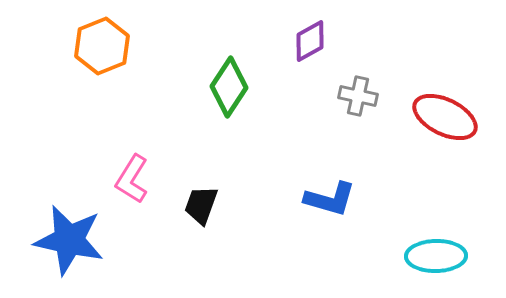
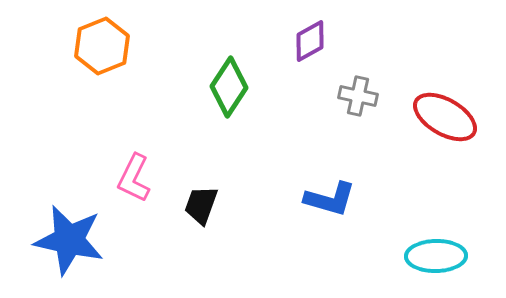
red ellipse: rotated 4 degrees clockwise
pink L-shape: moved 2 px right, 1 px up; rotated 6 degrees counterclockwise
